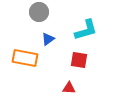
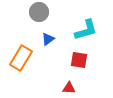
orange rectangle: moved 4 px left; rotated 70 degrees counterclockwise
